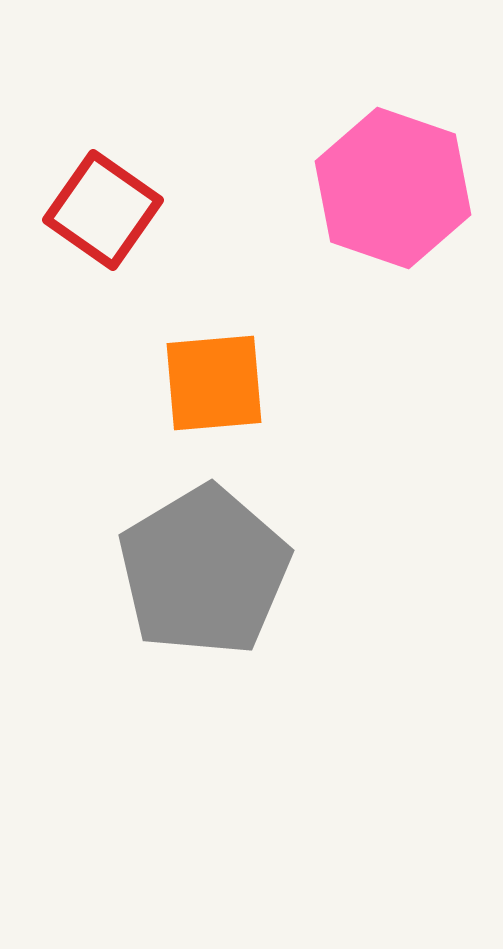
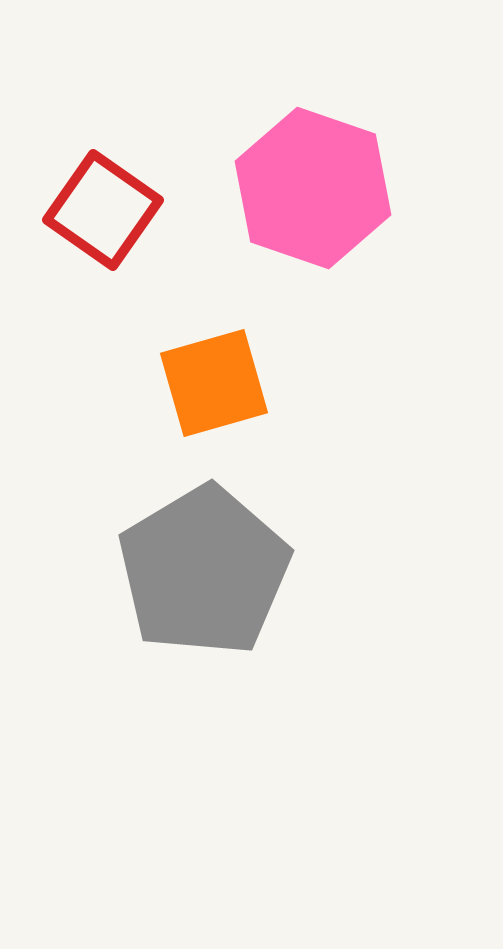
pink hexagon: moved 80 px left
orange square: rotated 11 degrees counterclockwise
